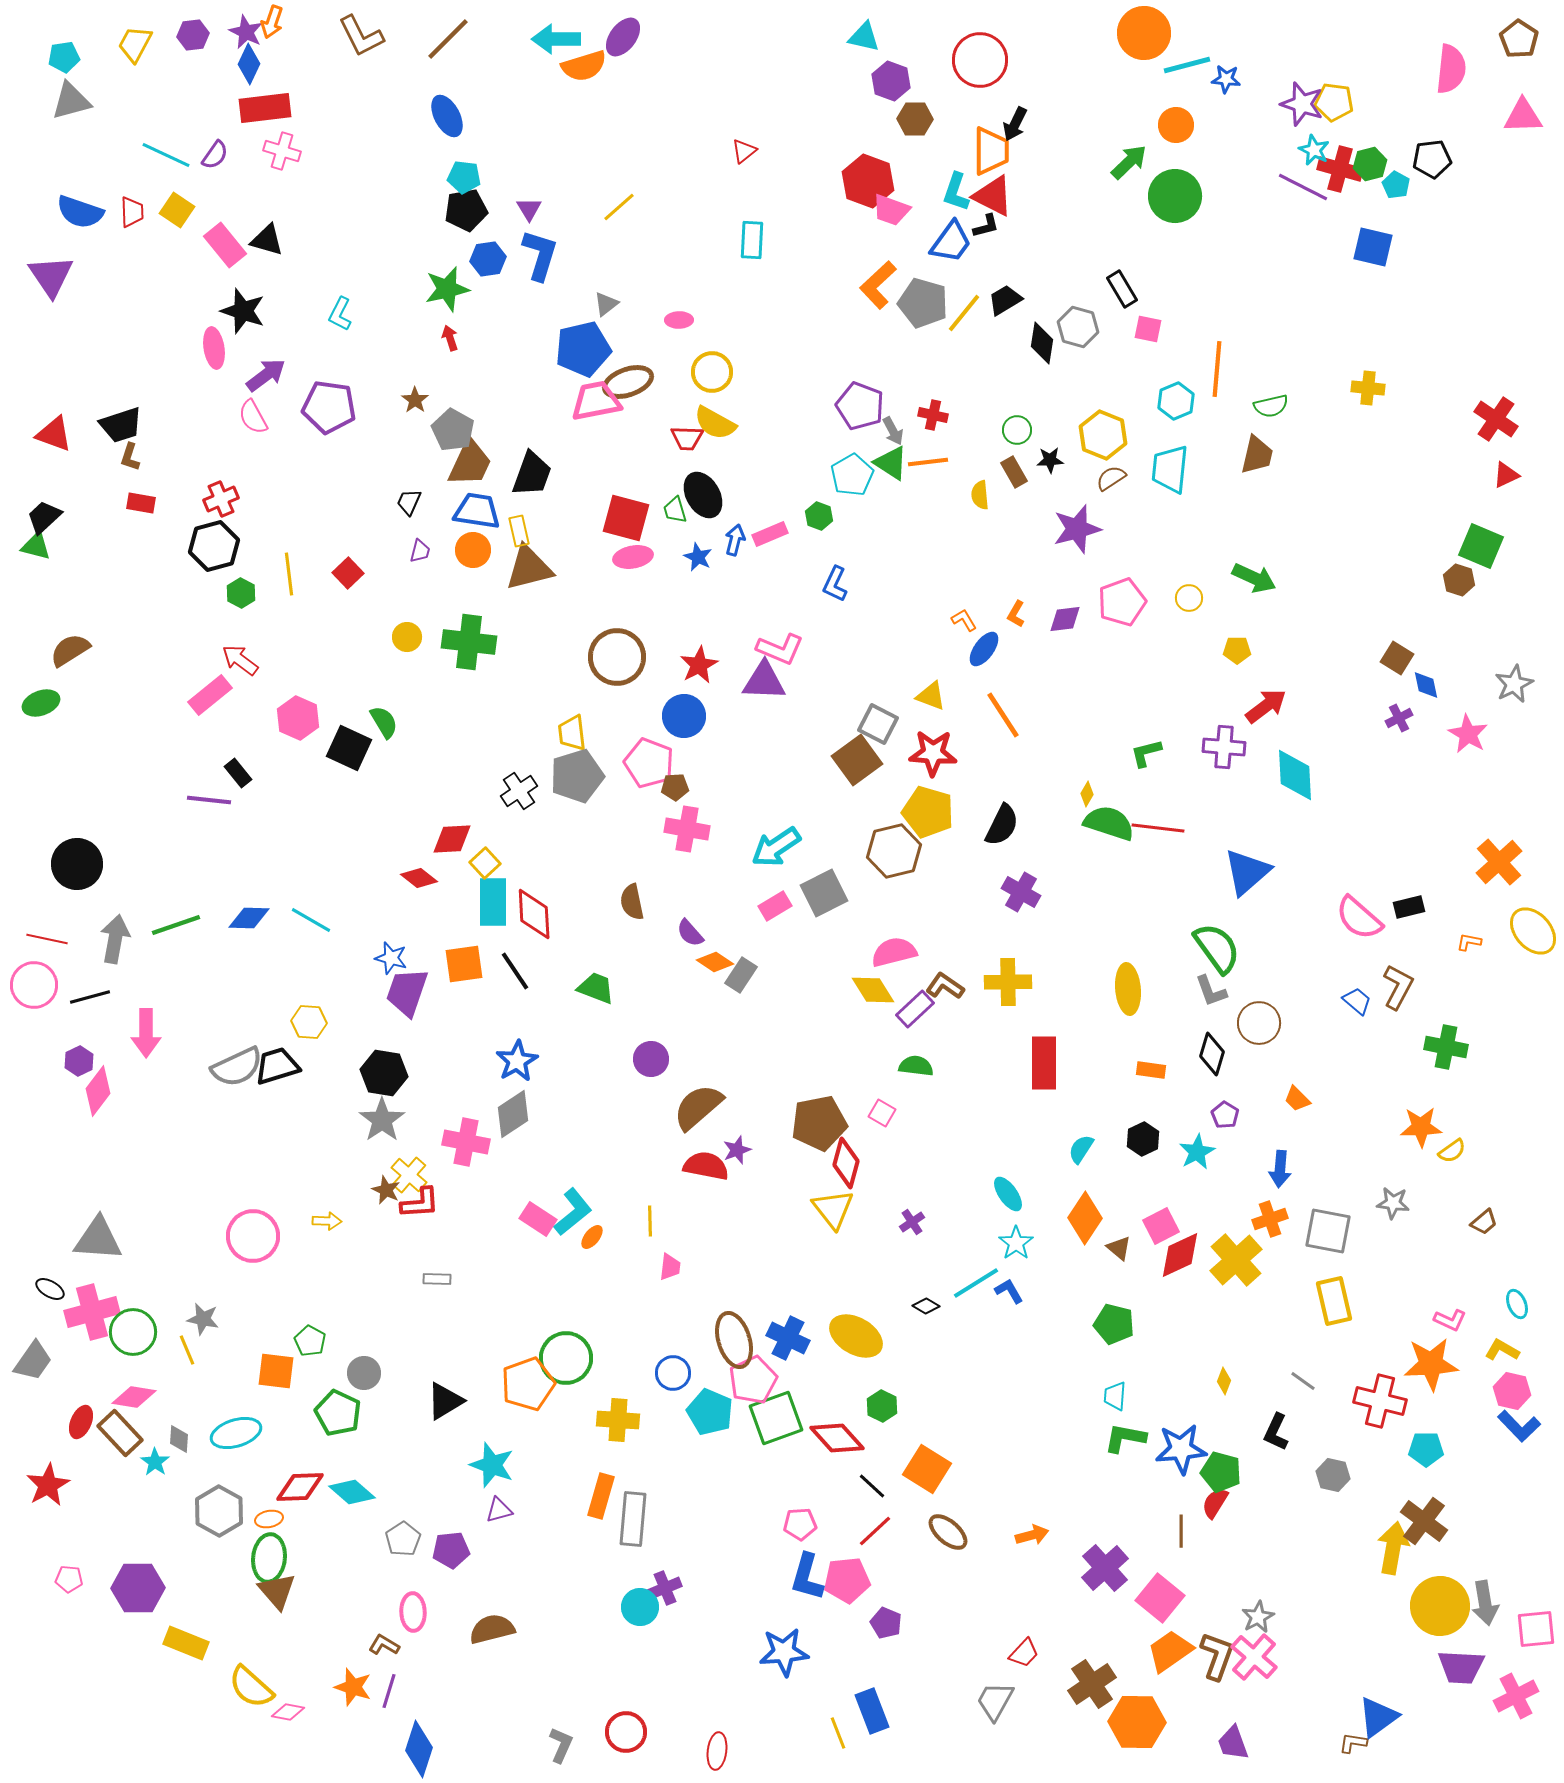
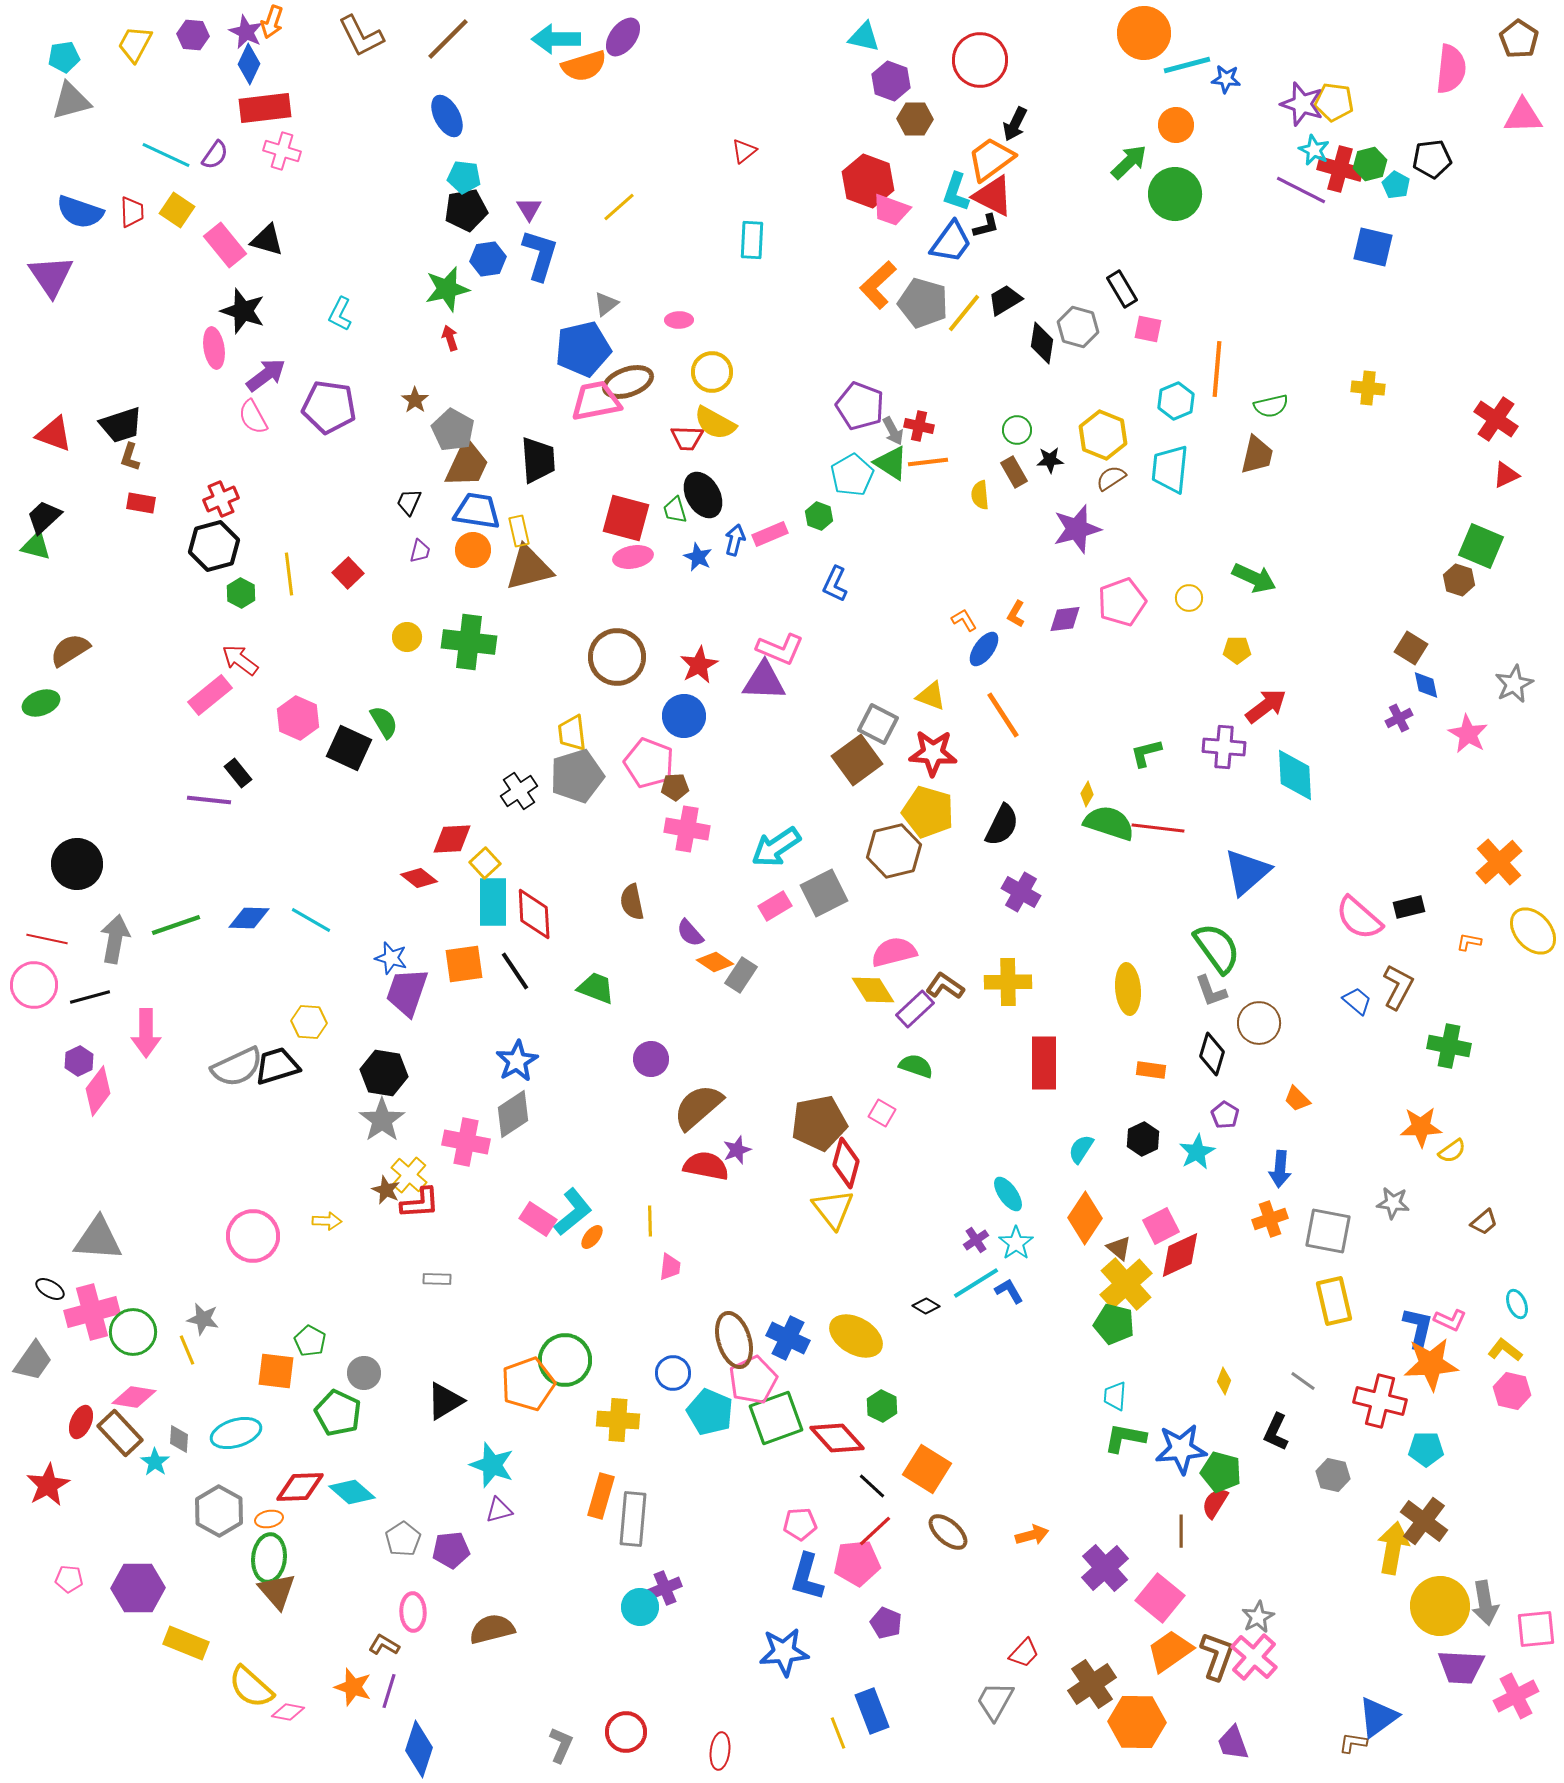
purple hexagon at (193, 35): rotated 12 degrees clockwise
orange trapezoid at (991, 151): moved 8 px down; rotated 126 degrees counterclockwise
purple line at (1303, 187): moved 2 px left, 3 px down
green circle at (1175, 196): moved 2 px up
red cross at (933, 415): moved 14 px left, 11 px down
brown trapezoid at (470, 463): moved 3 px left, 1 px down
black trapezoid at (532, 474): moved 6 px right, 14 px up; rotated 24 degrees counterclockwise
brown square at (1397, 658): moved 14 px right, 10 px up
green cross at (1446, 1047): moved 3 px right, 1 px up
green semicircle at (916, 1066): rotated 12 degrees clockwise
purple cross at (912, 1222): moved 64 px right, 18 px down
yellow cross at (1236, 1260): moved 110 px left, 24 px down
yellow L-shape at (1502, 1350): moved 3 px right; rotated 8 degrees clockwise
green circle at (566, 1358): moved 1 px left, 2 px down
blue L-shape at (1519, 1426): moved 101 px left, 98 px up; rotated 123 degrees counterclockwise
pink pentagon at (847, 1580): moved 10 px right, 17 px up
red ellipse at (717, 1751): moved 3 px right
